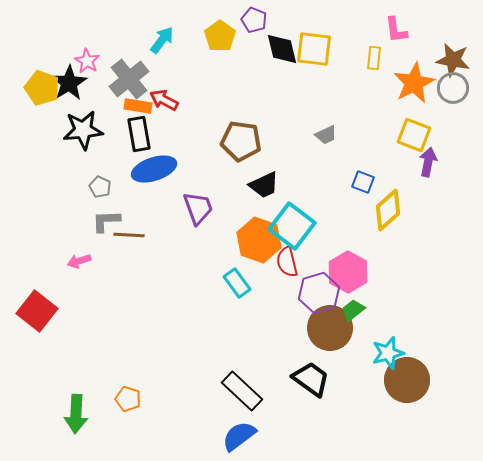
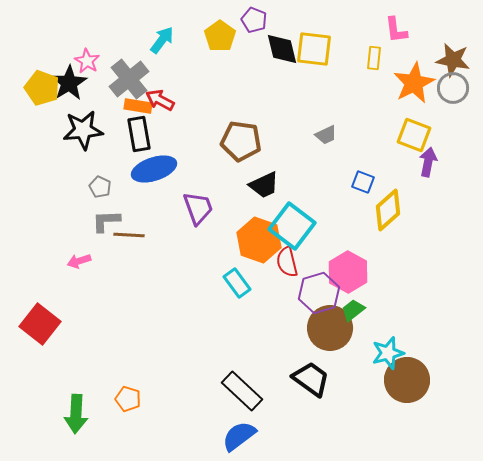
red arrow at (164, 100): moved 4 px left
red square at (37, 311): moved 3 px right, 13 px down
